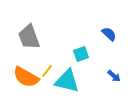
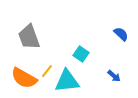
blue semicircle: moved 12 px right
cyan square: rotated 35 degrees counterclockwise
orange semicircle: moved 2 px left, 1 px down
cyan triangle: rotated 20 degrees counterclockwise
